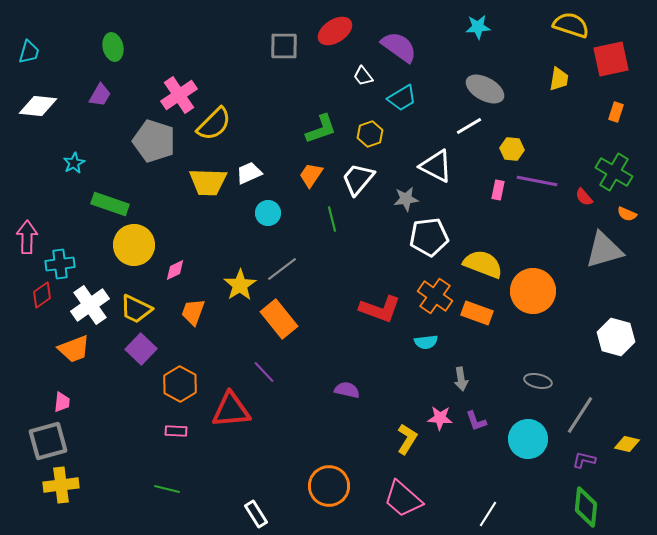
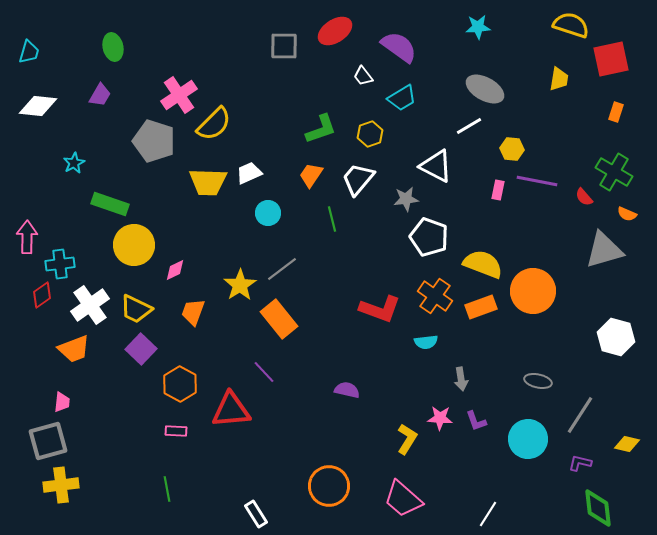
white pentagon at (429, 237): rotated 27 degrees clockwise
orange rectangle at (477, 313): moved 4 px right, 6 px up; rotated 40 degrees counterclockwise
purple L-shape at (584, 460): moved 4 px left, 3 px down
green line at (167, 489): rotated 65 degrees clockwise
green diamond at (586, 507): moved 12 px right, 1 px down; rotated 12 degrees counterclockwise
